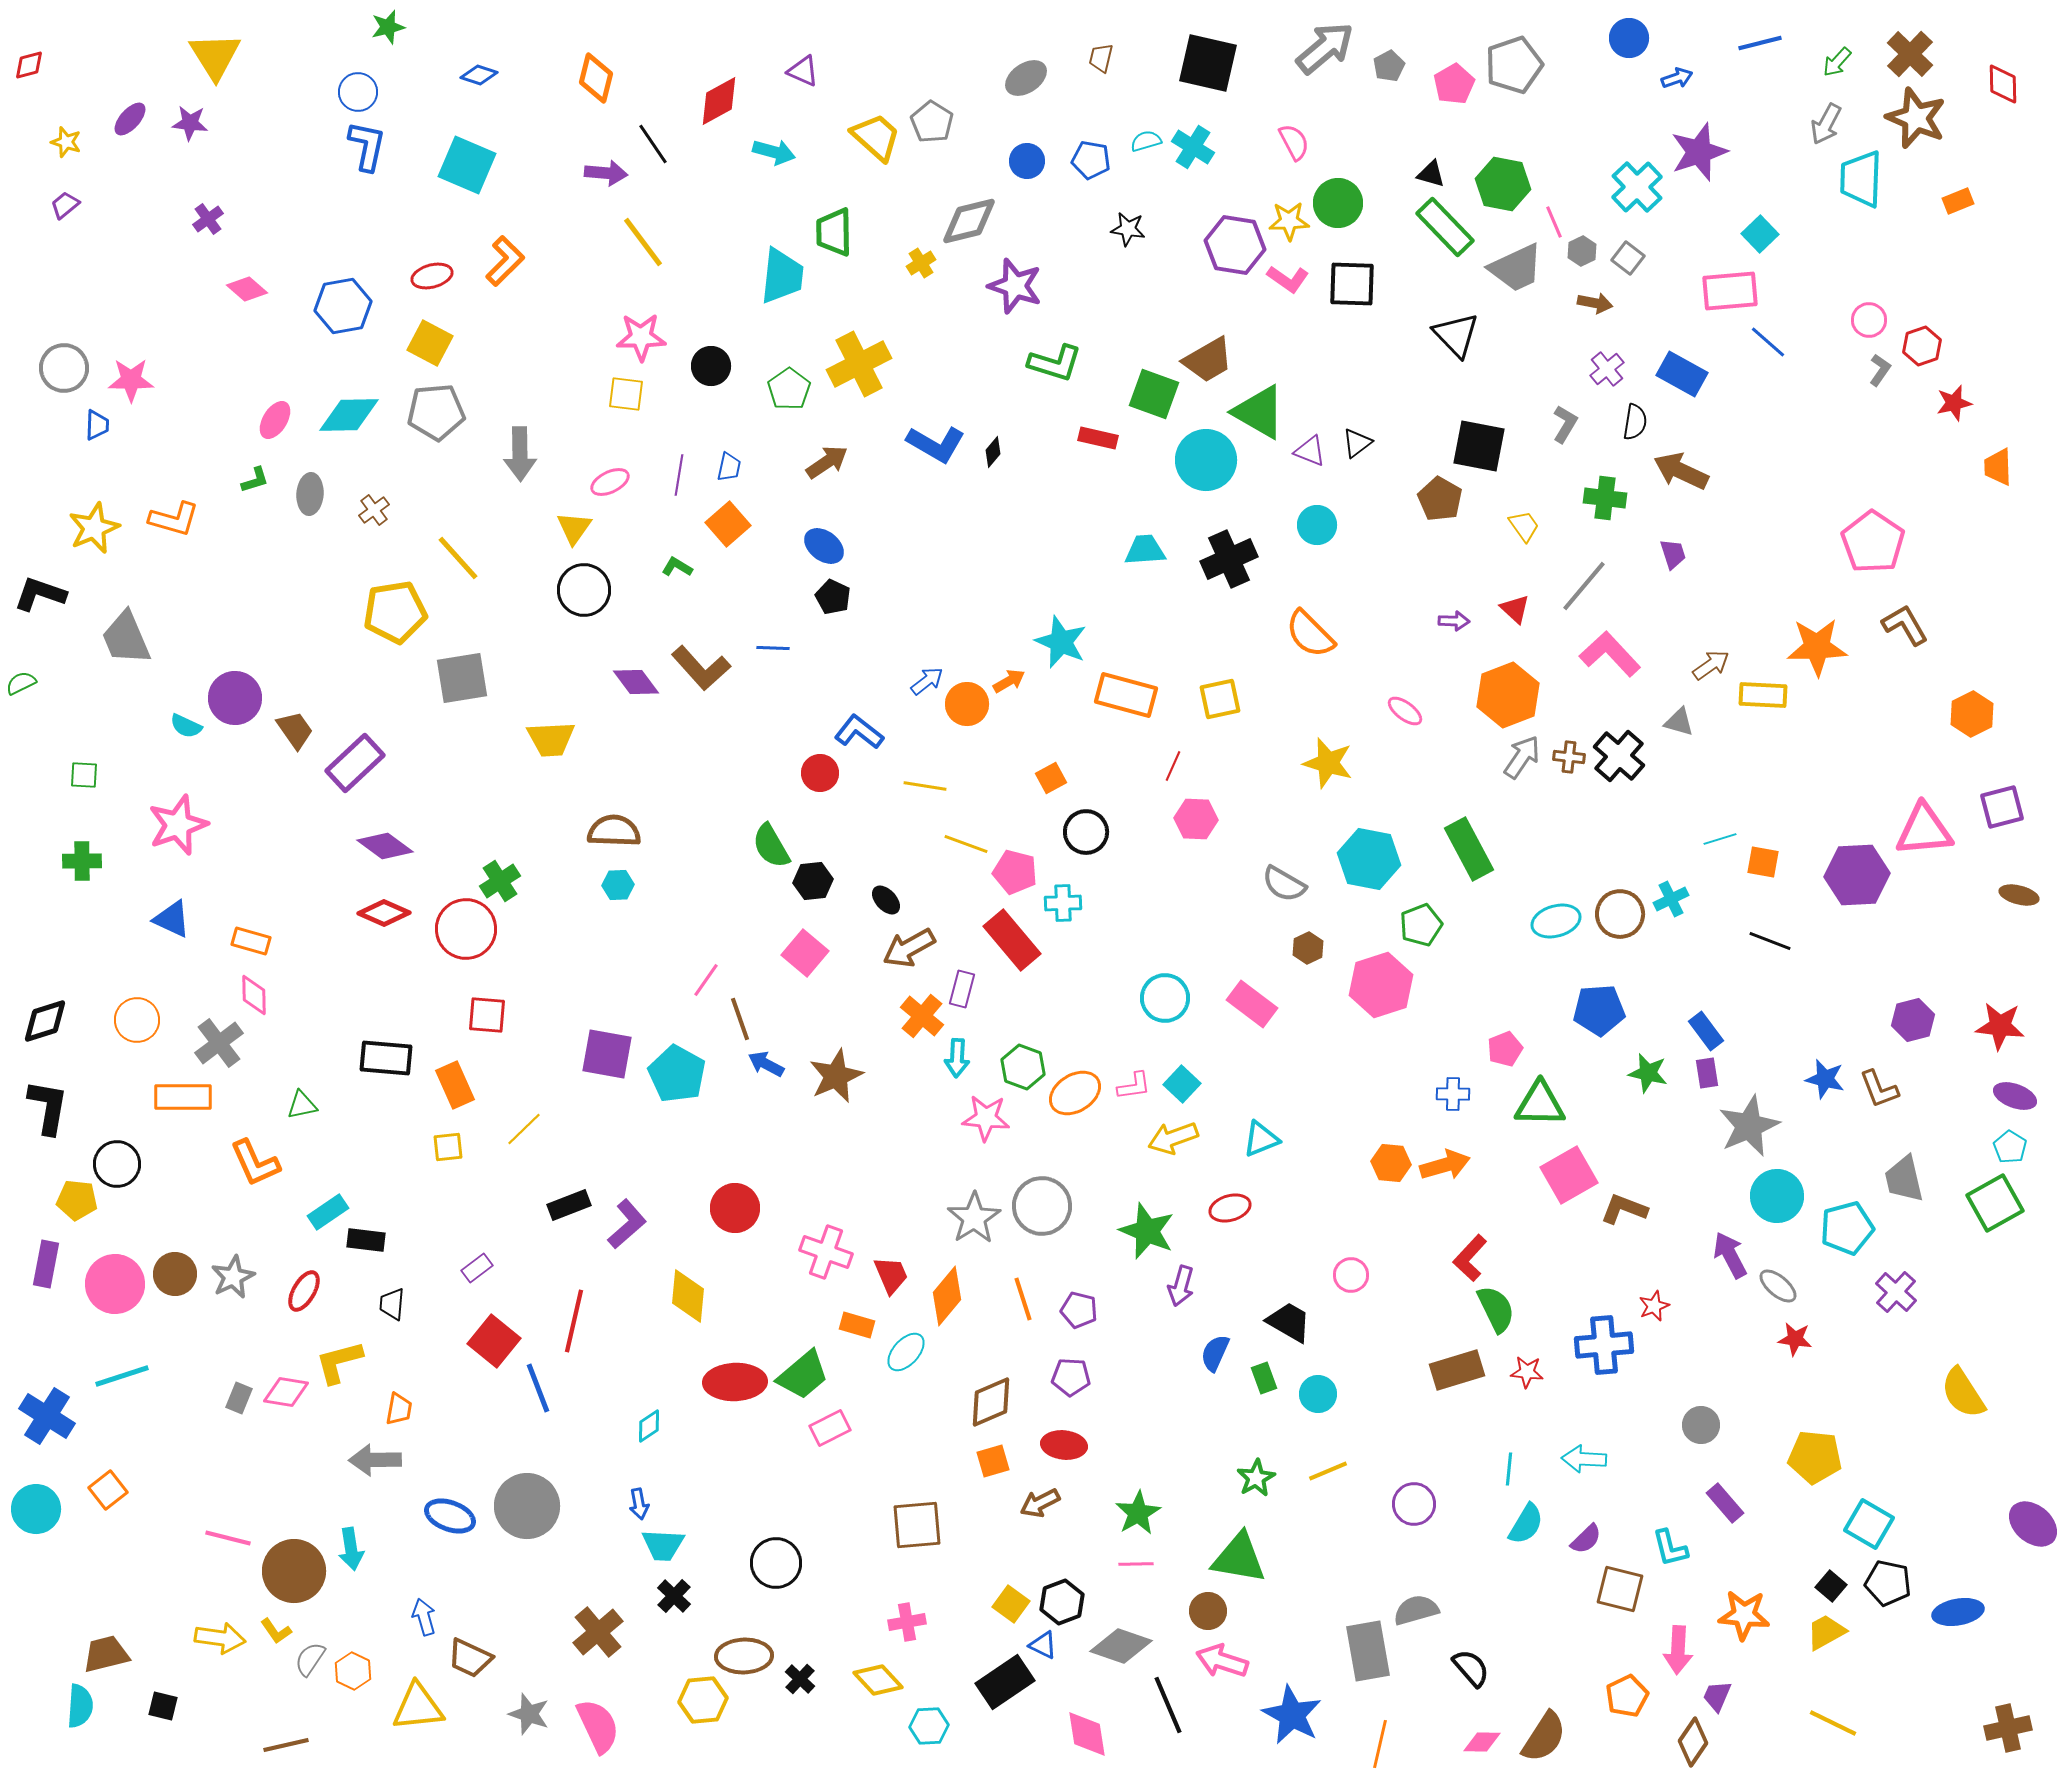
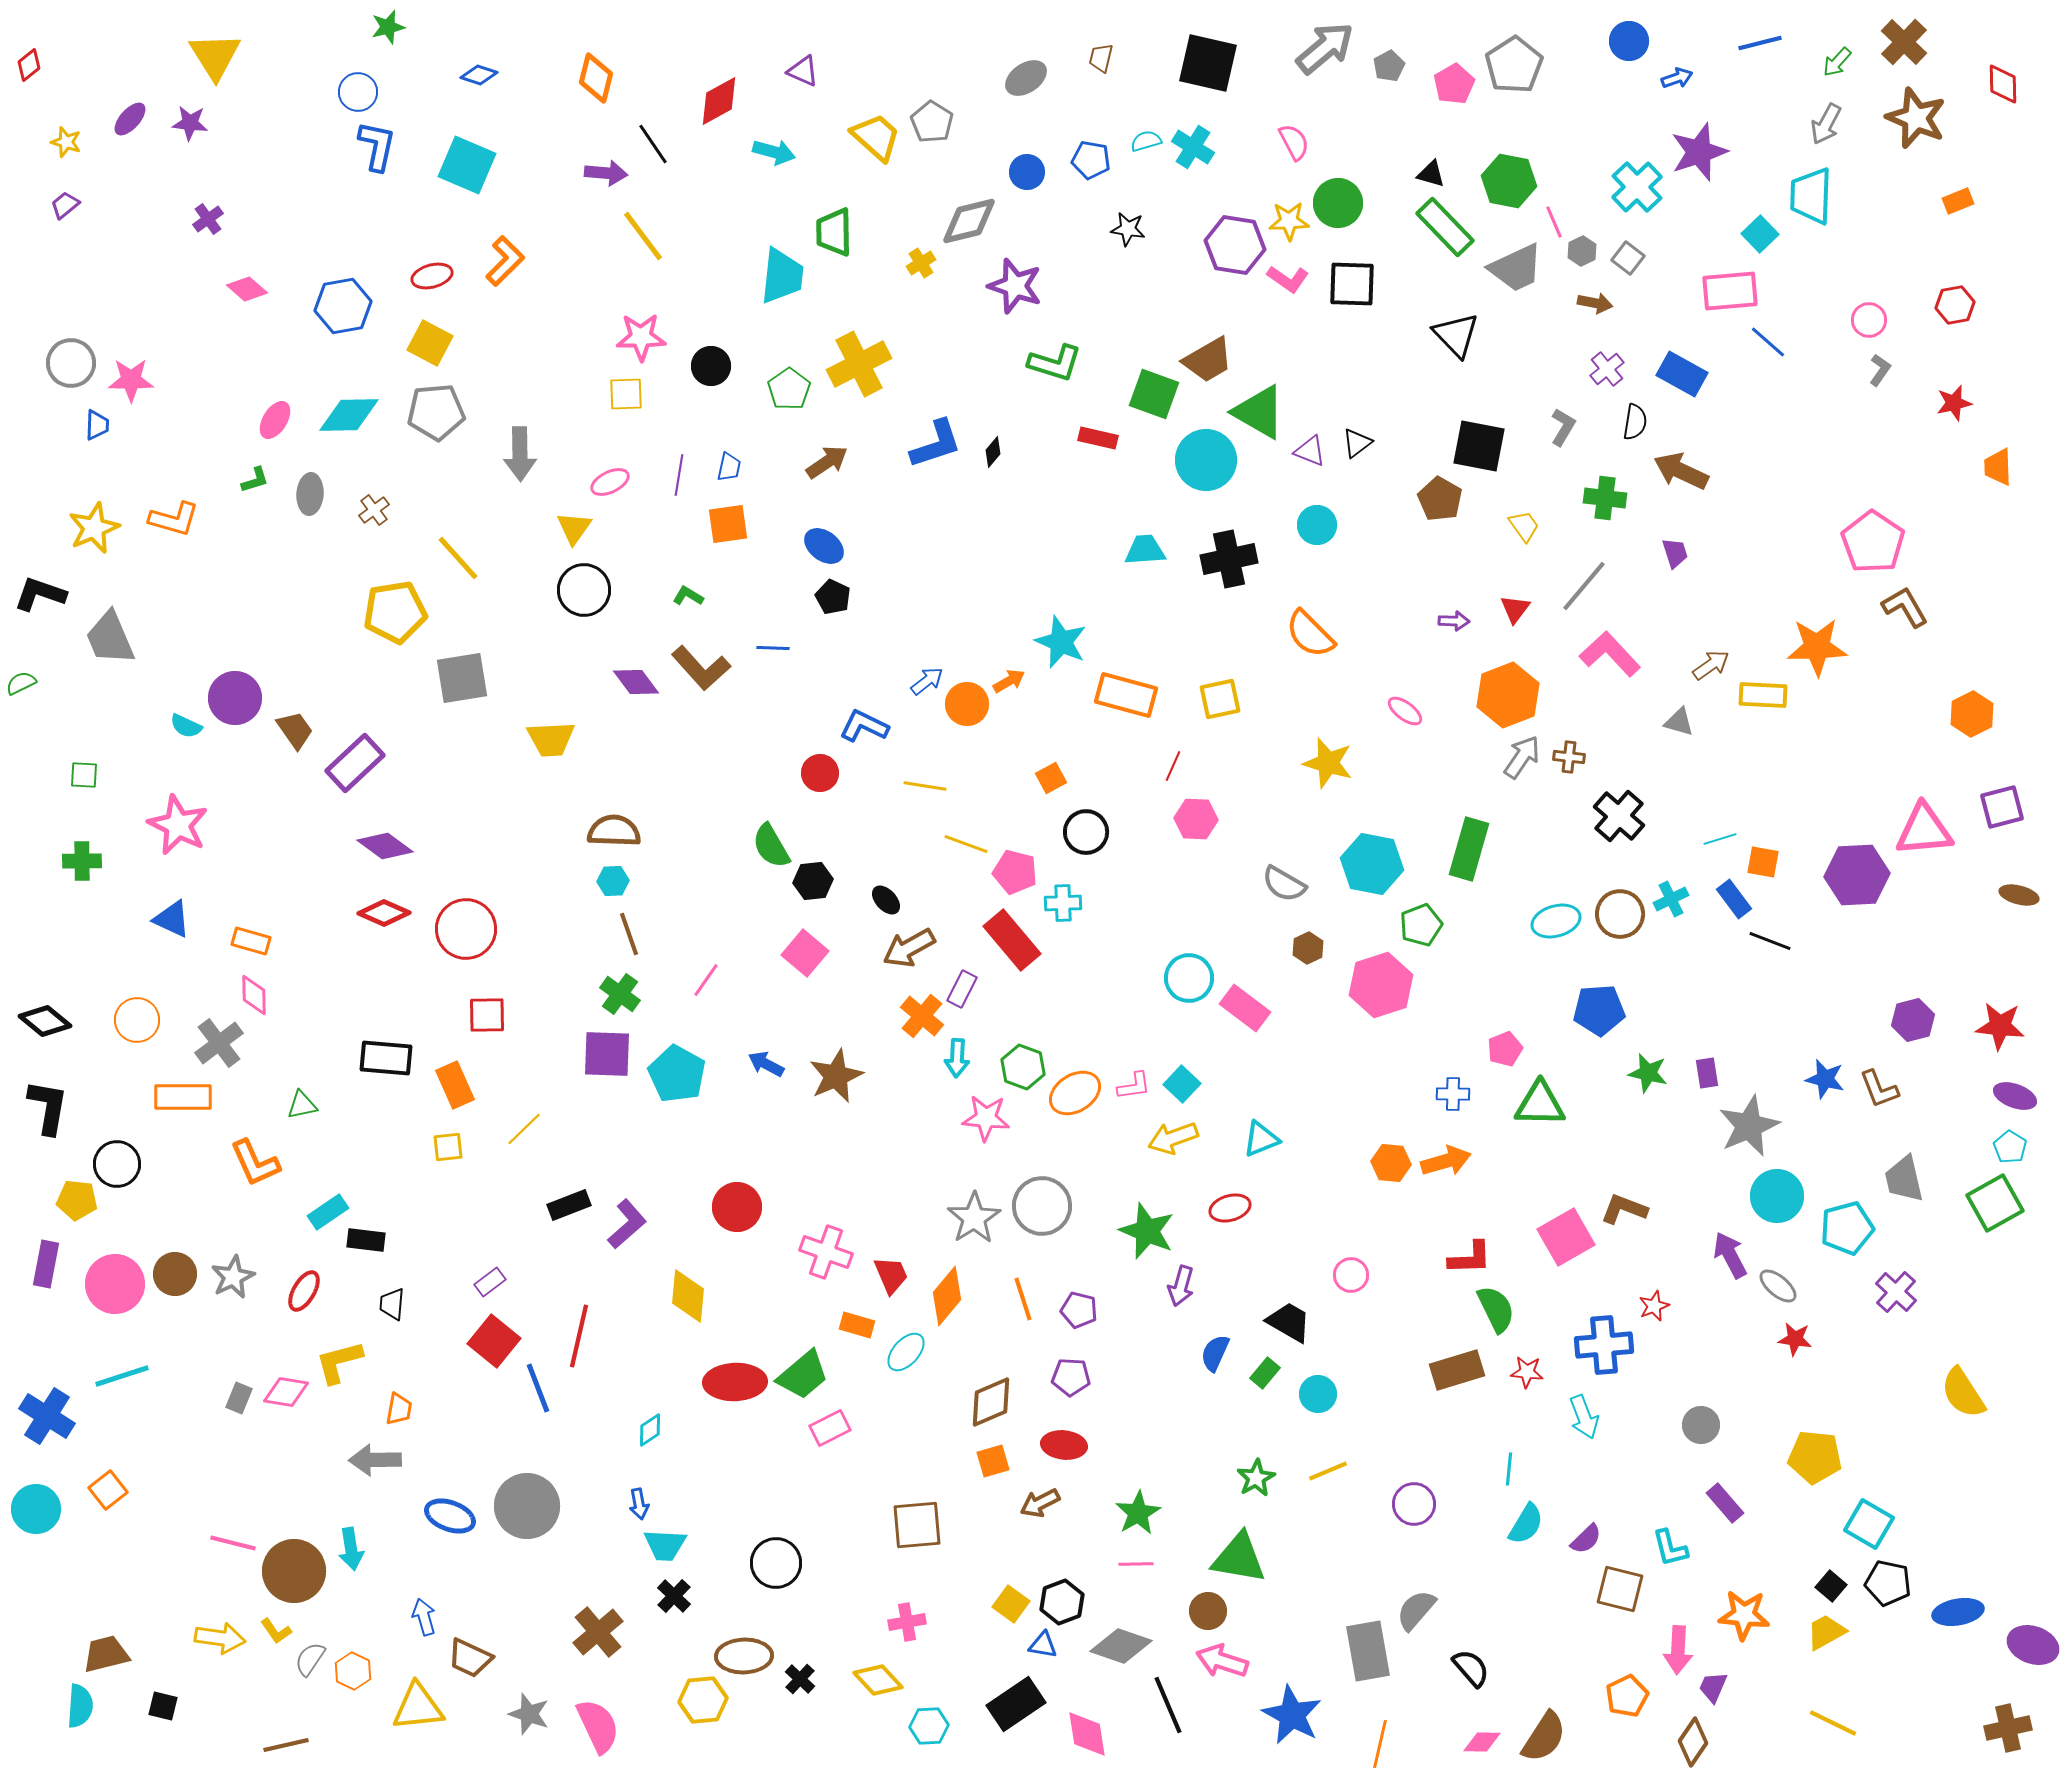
blue circle at (1629, 38): moved 3 px down
brown cross at (1910, 54): moved 6 px left, 12 px up
red diamond at (29, 65): rotated 24 degrees counterclockwise
gray pentagon at (1514, 65): rotated 14 degrees counterclockwise
blue L-shape at (367, 146): moved 10 px right
blue circle at (1027, 161): moved 11 px down
cyan trapezoid at (1861, 179): moved 50 px left, 17 px down
green hexagon at (1503, 184): moved 6 px right, 3 px up
yellow line at (643, 242): moved 6 px up
red hexagon at (1922, 346): moved 33 px right, 41 px up; rotated 9 degrees clockwise
gray circle at (64, 368): moved 7 px right, 5 px up
yellow square at (626, 394): rotated 9 degrees counterclockwise
gray L-shape at (1565, 424): moved 2 px left, 3 px down
blue L-shape at (936, 444): rotated 48 degrees counterclockwise
orange square at (728, 524): rotated 33 degrees clockwise
purple trapezoid at (1673, 554): moved 2 px right, 1 px up
black cross at (1229, 559): rotated 12 degrees clockwise
green L-shape at (677, 567): moved 11 px right, 29 px down
red triangle at (1515, 609): rotated 24 degrees clockwise
brown L-shape at (1905, 625): moved 18 px up
gray trapezoid at (126, 638): moved 16 px left
blue L-shape at (859, 732): moved 5 px right, 6 px up; rotated 12 degrees counterclockwise
black cross at (1619, 756): moved 60 px down
pink star at (178, 825): rotated 26 degrees counterclockwise
green rectangle at (1469, 849): rotated 44 degrees clockwise
cyan hexagon at (1369, 859): moved 3 px right, 5 px down
green cross at (500, 881): moved 120 px right, 113 px down; rotated 21 degrees counterclockwise
cyan hexagon at (618, 885): moved 5 px left, 4 px up
purple rectangle at (962, 989): rotated 12 degrees clockwise
cyan circle at (1165, 998): moved 24 px right, 20 px up
pink rectangle at (1252, 1004): moved 7 px left, 4 px down
red square at (487, 1015): rotated 6 degrees counterclockwise
brown line at (740, 1019): moved 111 px left, 85 px up
black diamond at (45, 1021): rotated 57 degrees clockwise
blue rectangle at (1706, 1031): moved 28 px right, 132 px up
purple square at (607, 1054): rotated 8 degrees counterclockwise
orange arrow at (1445, 1165): moved 1 px right, 4 px up
pink square at (1569, 1175): moved 3 px left, 62 px down
red circle at (735, 1208): moved 2 px right, 1 px up
red L-shape at (1470, 1258): rotated 135 degrees counterclockwise
purple rectangle at (477, 1268): moved 13 px right, 14 px down
red line at (574, 1321): moved 5 px right, 15 px down
green rectangle at (1264, 1378): moved 1 px right, 5 px up; rotated 60 degrees clockwise
cyan diamond at (649, 1426): moved 1 px right, 4 px down
cyan arrow at (1584, 1459): moved 42 px up; rotated 114 degrees counterclockwise
purple ellipse at (2033, 1524): moved 121 px down; rotated 21 degrees counterclockwise
pink line at (228, 1538): moved 5 px right, 5 px down
cyan trapezoid at (663, 1545): moved 2 px right
gray semicircle at (1416, 1610): rotated 33 degrees counterclockwise
blue triangle at (1043, 1645): rotated 16 degrees counterclockwise
black rectangle at (1005, 1682): moved 11 px right, 22 px down
purple trapezoid at (1717, 1696): moved 4 px left, 9 px up
